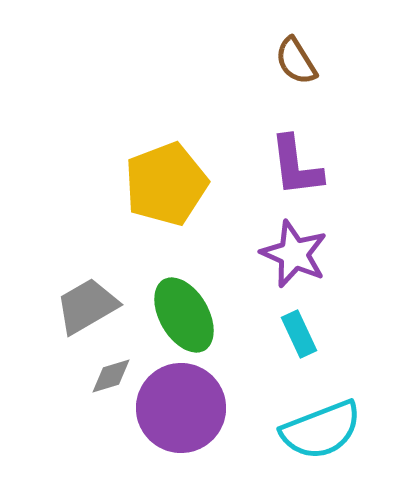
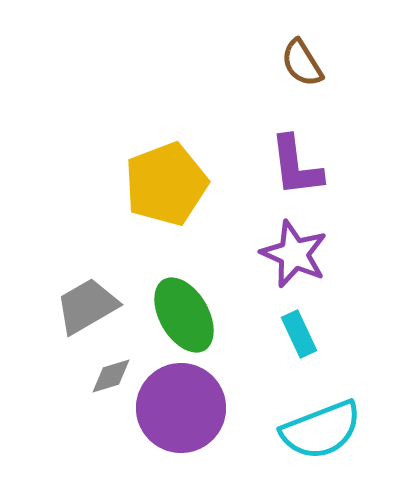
brown semicircle: moved 6 px right, 2 px down
